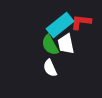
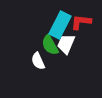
cyan rectangle: rotated 24 degrees counterclockwise
white trapezoid: rotated 35 degrees clockwise
white semicircle: moved 12 px left, 7 px up
